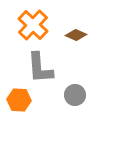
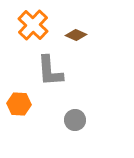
gray L-shape: moved 10 px right, 3 px down
gray circle: moved 25 px down
orange hexagon: moved 4 px down
